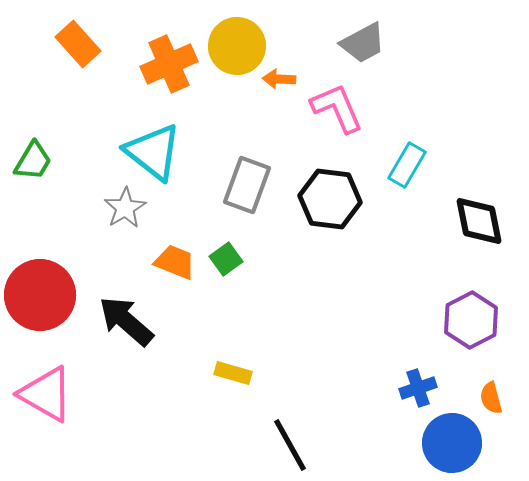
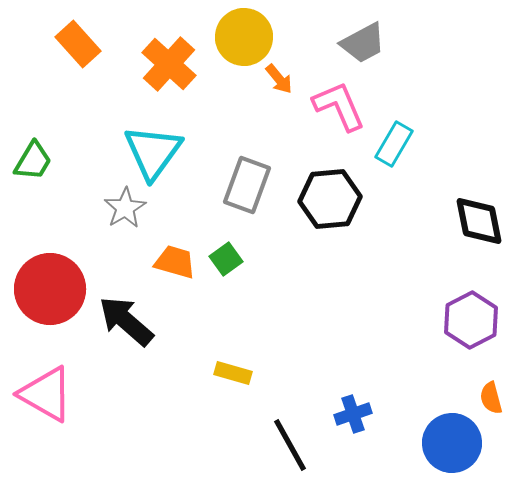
yellow circle: moved 7 px right, 9 px up
orange cross: rotated 24 degrees counterclockwise
orange arrow: rotated 132 degrees counterclockwise
pink L-shape: moved 2 px right, 2 px up
cyan triangle: rotated 28 degrees clockwise
cyan rectangle: moved 13 px left, 21 px up
black hexagon: rotated 12 degrees counterclockwise
orange trapezoid: rotated 6 degrees counterclockwise
red circle: moved 10 px right, 6 px up
blue cross: moved 65 px left, 26 px down
